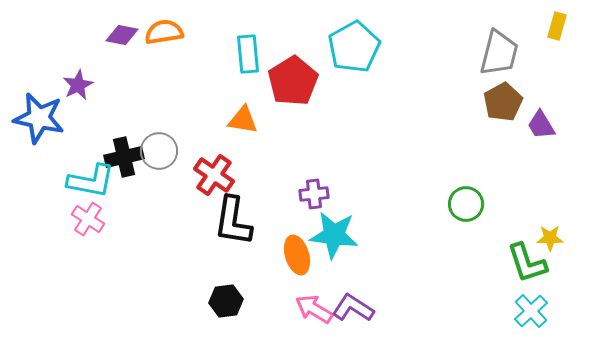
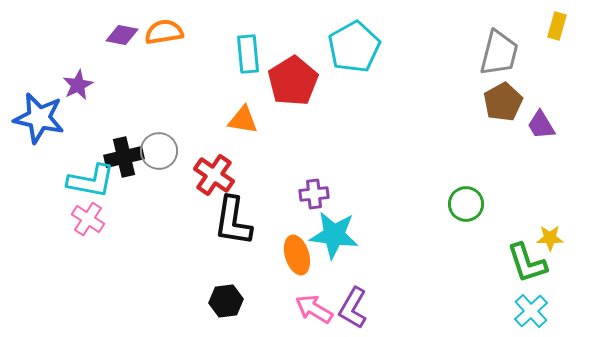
purple L-shape: rotated 93 degrees counterclockwise
